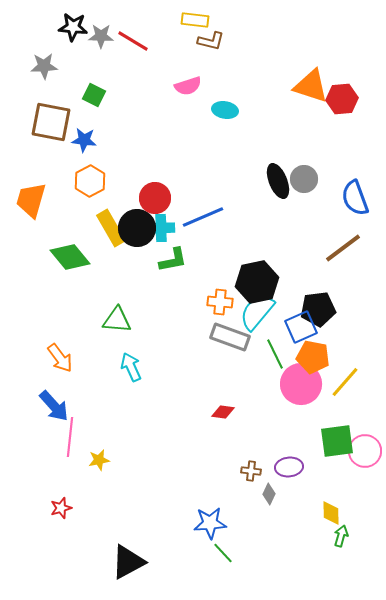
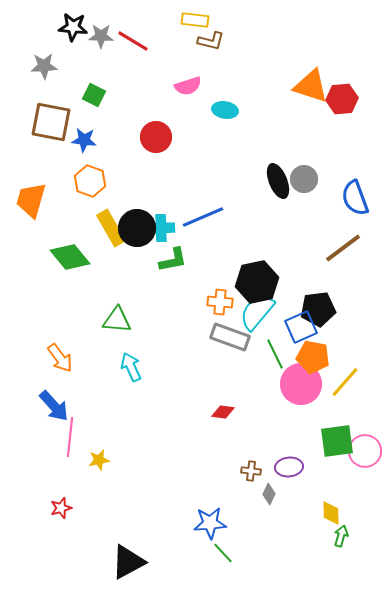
orange hexagon at (90, 181): rotated 12 degrees counterclockwise
red circle at (155, 198): moved 1 px right, 61 px up
